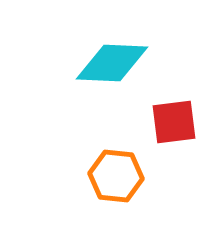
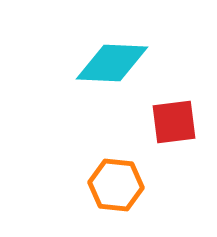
orange hexagon: moved 9 px down
